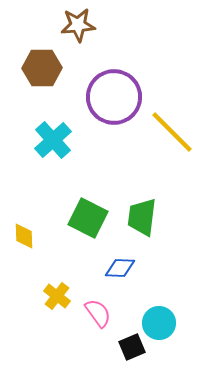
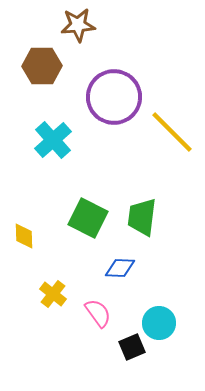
brown hexagon: moved 2 px up
yellow cross: moved 4 px left, 2 px up
